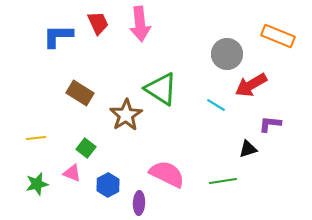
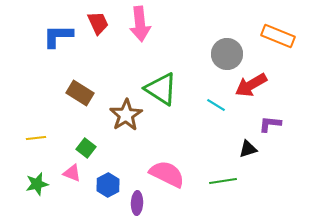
purple ellipse: moved 2 px left
